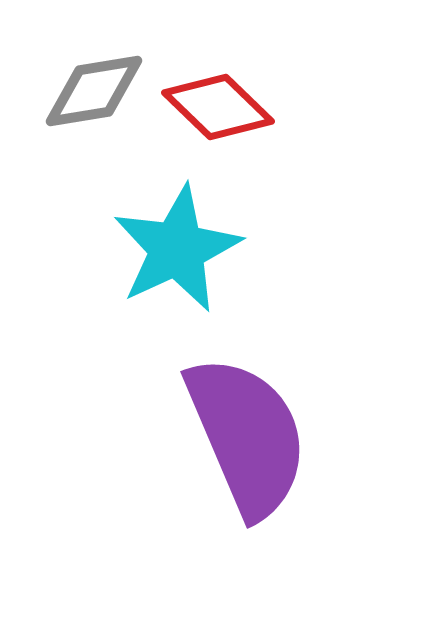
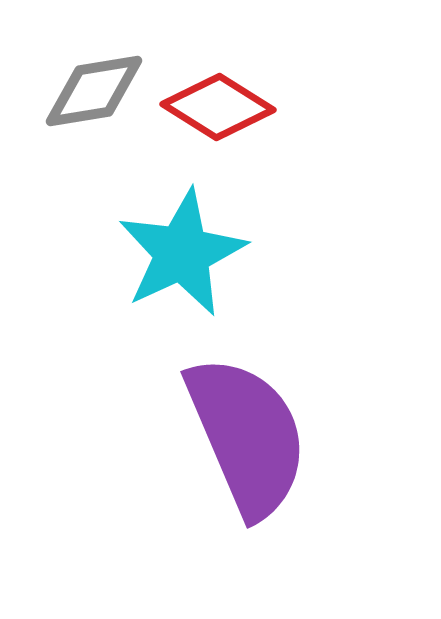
red diamond: rotated 12 degrees counterclockwise
cyan star: moved 5 px right, 4 px down
